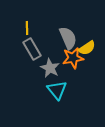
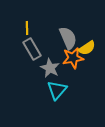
cyan triangle: rotated 20 degrees clockwise
